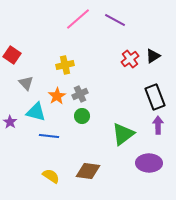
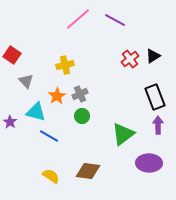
gray triangle: moved 2 px up
blue line: rotated 24 degrees clockwise
